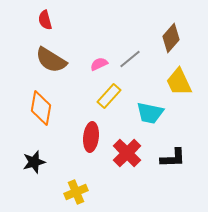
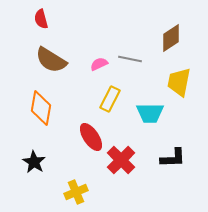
red semicircle: moved 4 px left, 1 px up
brown diamond: rotated 16 degrees clockwise
gray line: rotated 50 degrees clockwise
yellow trapezoid: rotated 36 degrees clockwise
yellow rectangle: moved 1 px right, 3 px down; rotated 15 degrees counterclockwise
cyan trapezoid: rotated 12 degrees counterclockwise
red ellipse: rotated 40 degrees counterclockwise
red cross: moved 6 px left, 7 px down
black star: rotated 25 degrees counterclockwise
